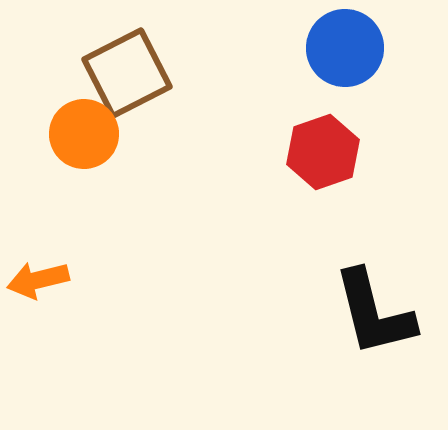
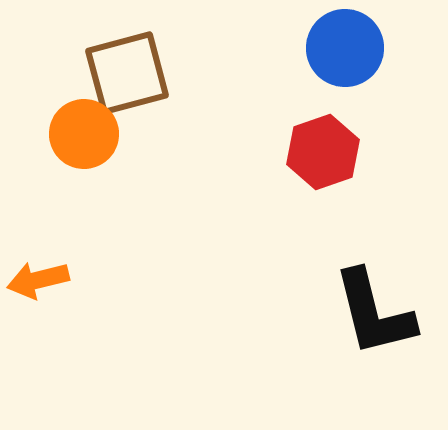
brown square: rotated 12 degrees clockwise
